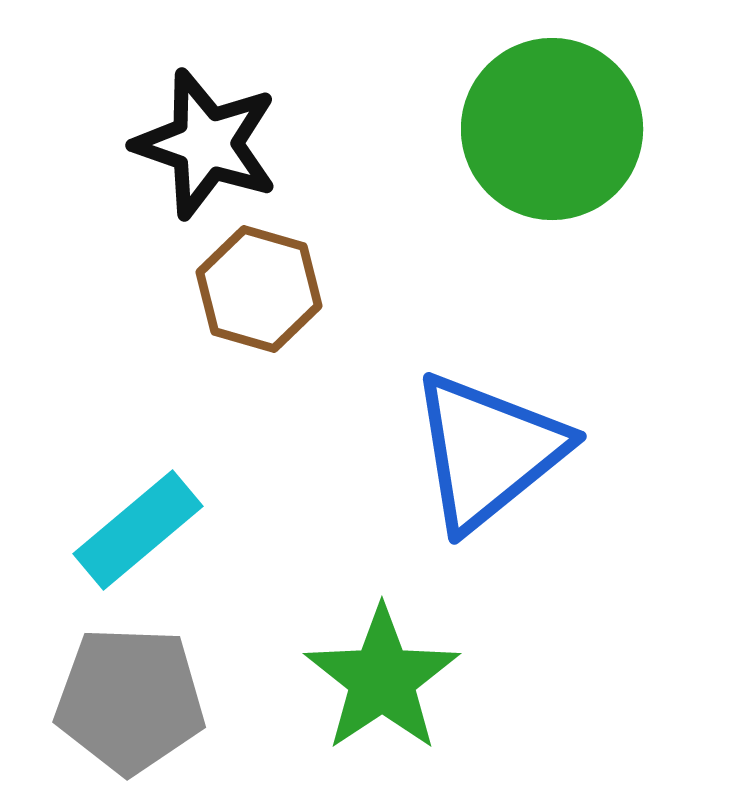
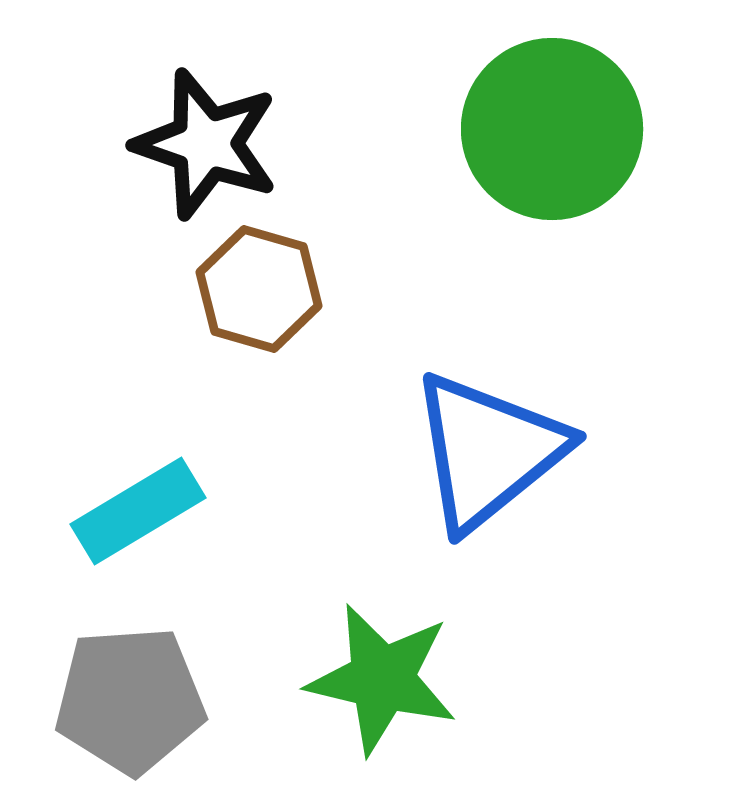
cyan rectangle: moved 19 px up; rotated 9 degrees clockwise
green star: rotated 25 degrees counterclockwise
gray pentagon: rotated 6 degrees counterclockwise
